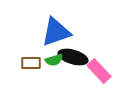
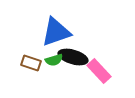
brown rectangle: rotated 18 degrees clockwise
